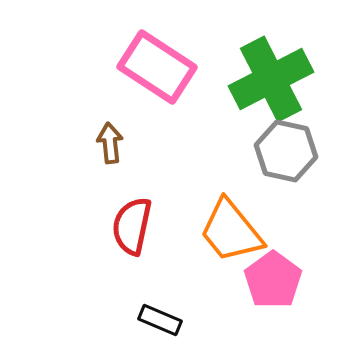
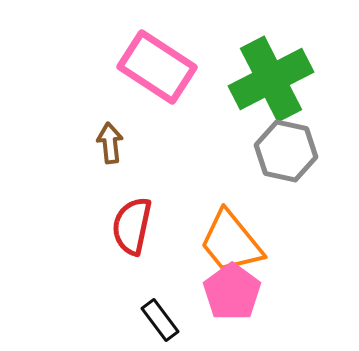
orange trapezoid: moved 11 px down
pink pentagon: moved 41 px left, 12 px down
black rectangle: rotated 30 degrees clockwise
